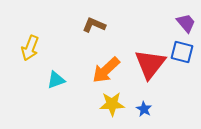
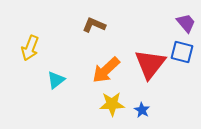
cyan triangle: rotated 18 degrees counterclockwise
blue star: moved 2 px left, 1 px down
